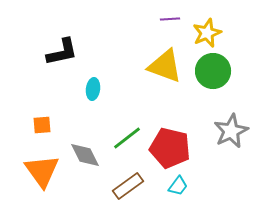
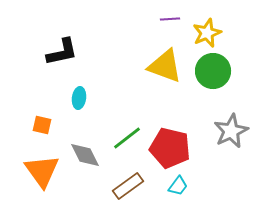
cyan ellipse: moved 14 px left, 9 px down
orange square: rotated 18 degrees clockwise
